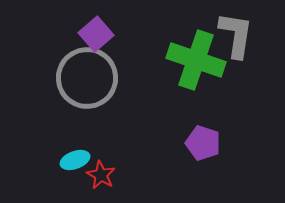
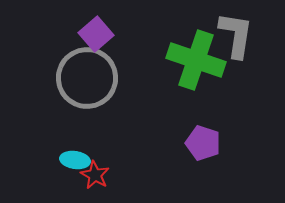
cyan ellipse: rotated 28 degrees clockwise
red star: moved 6 px left
